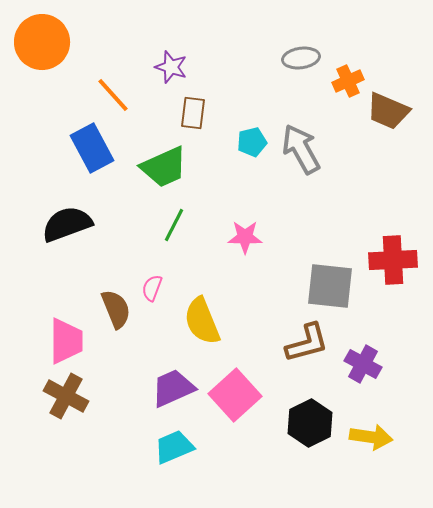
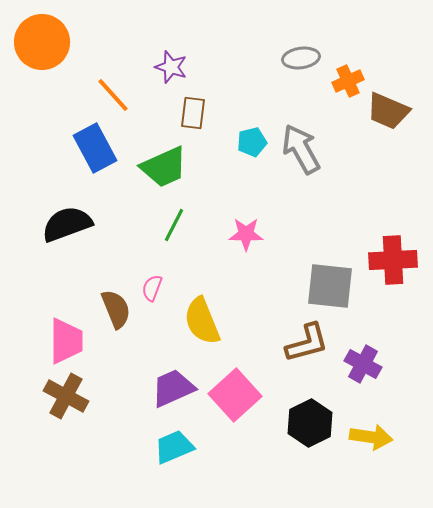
blue rectangle: moved 3 px right
pink star: moved 1 px right, 3 px up
